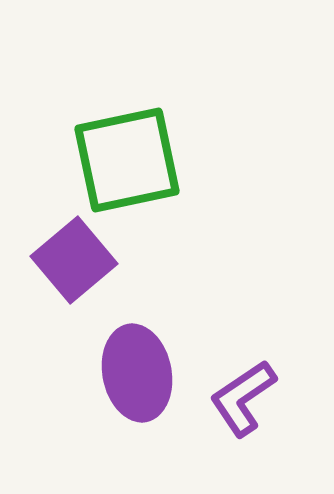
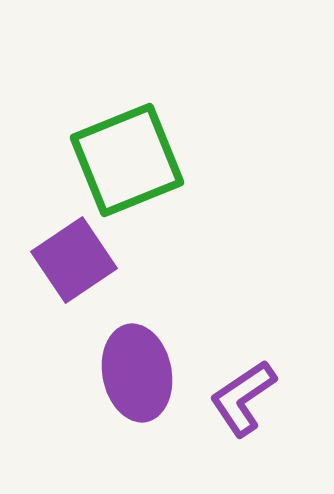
green square: rotated 10 degrees counterclockwise
purple square: rotated 6 degrees clockwise
